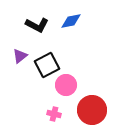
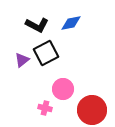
blue diamond: moved 2 px down
purple triangle: moved 2 px right, 4 px down
black square: moved 1 px left, 12 px up
pink circle: moved 3 px left, 4 px down
pink cross: moved 9 px left, 6 px up
